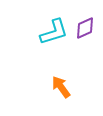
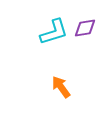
purple diamond: rotated 15 degrees clockwise
